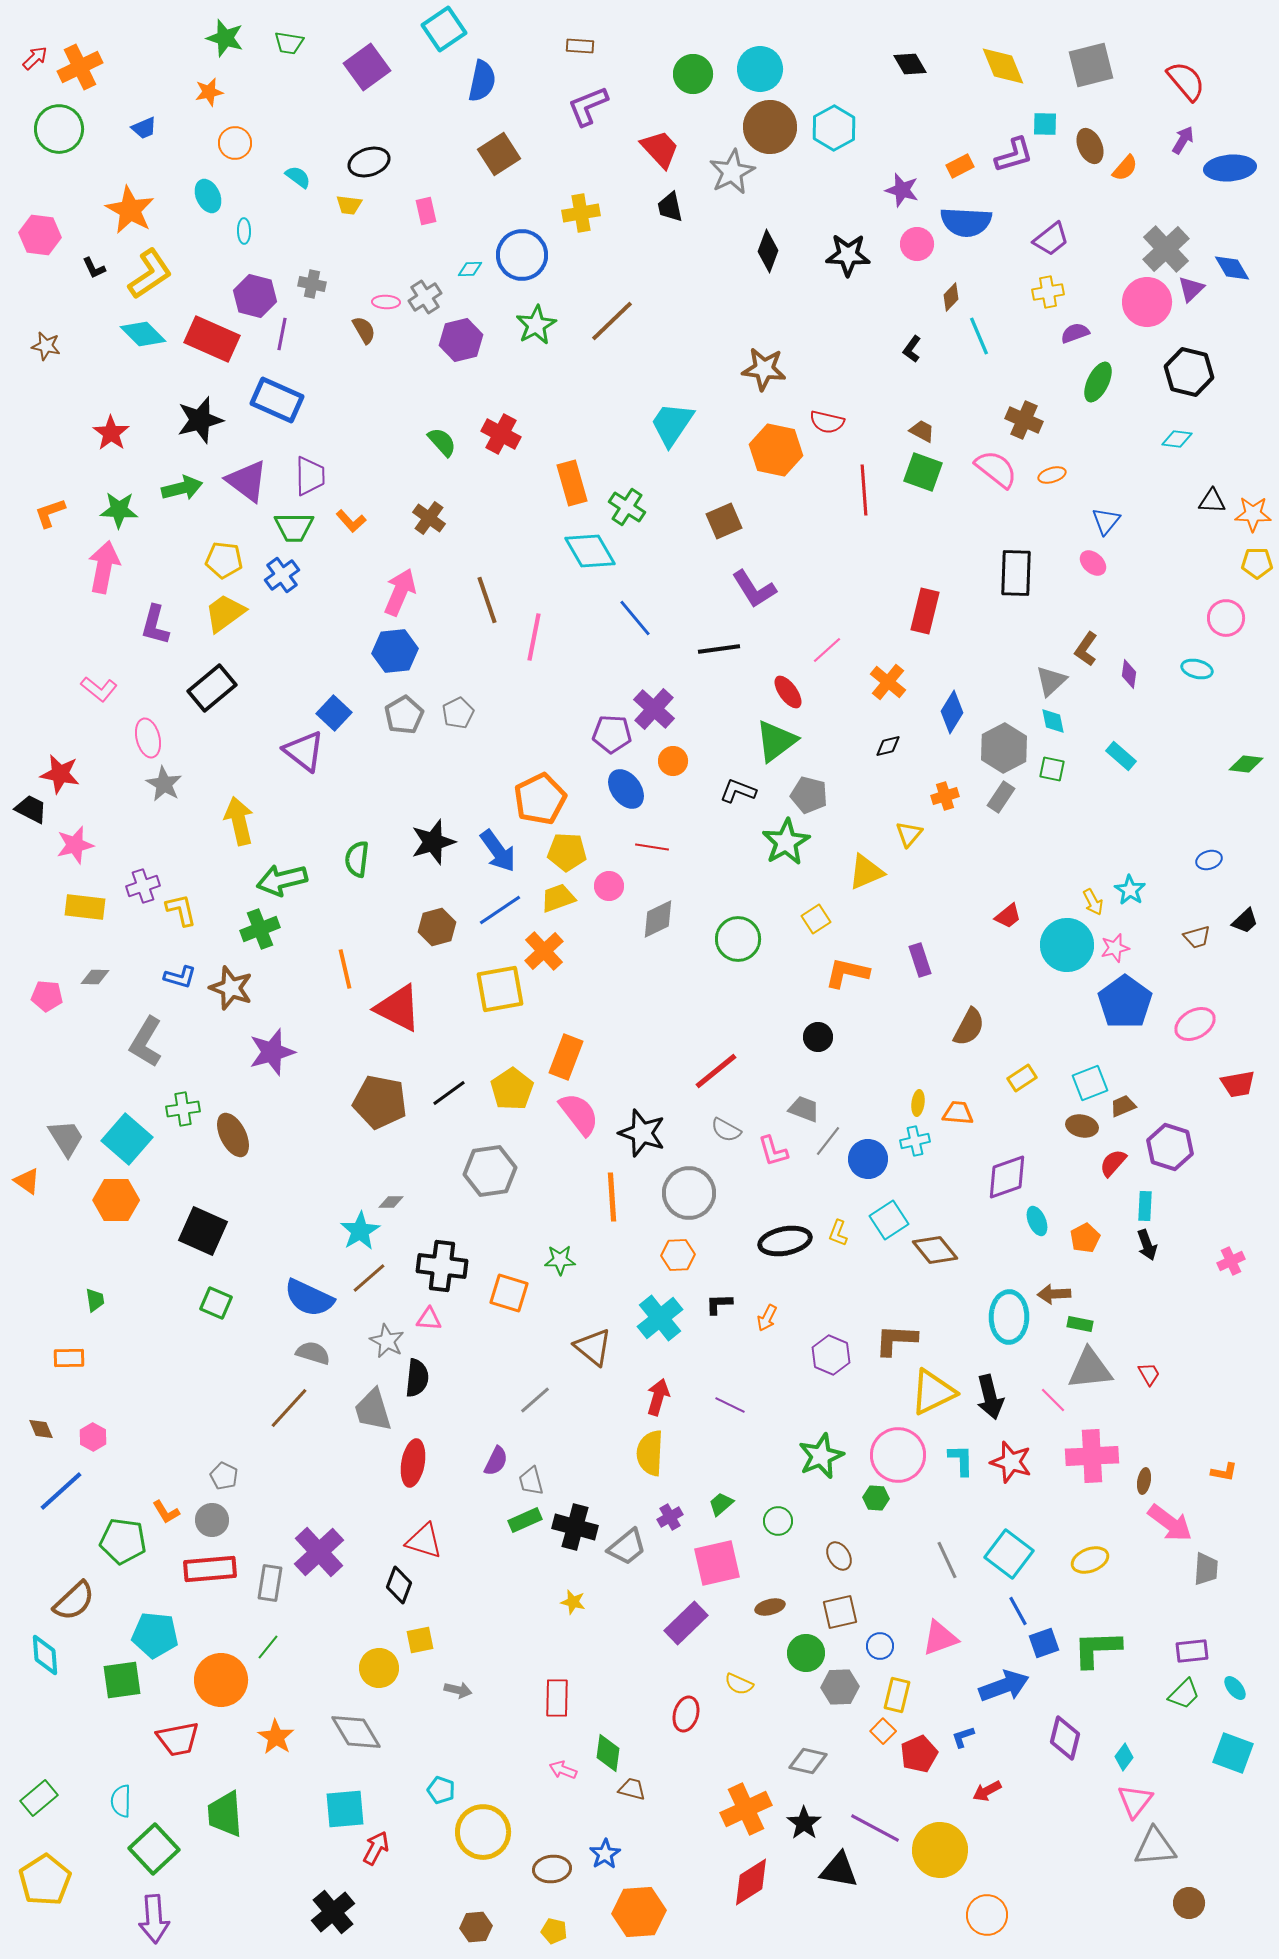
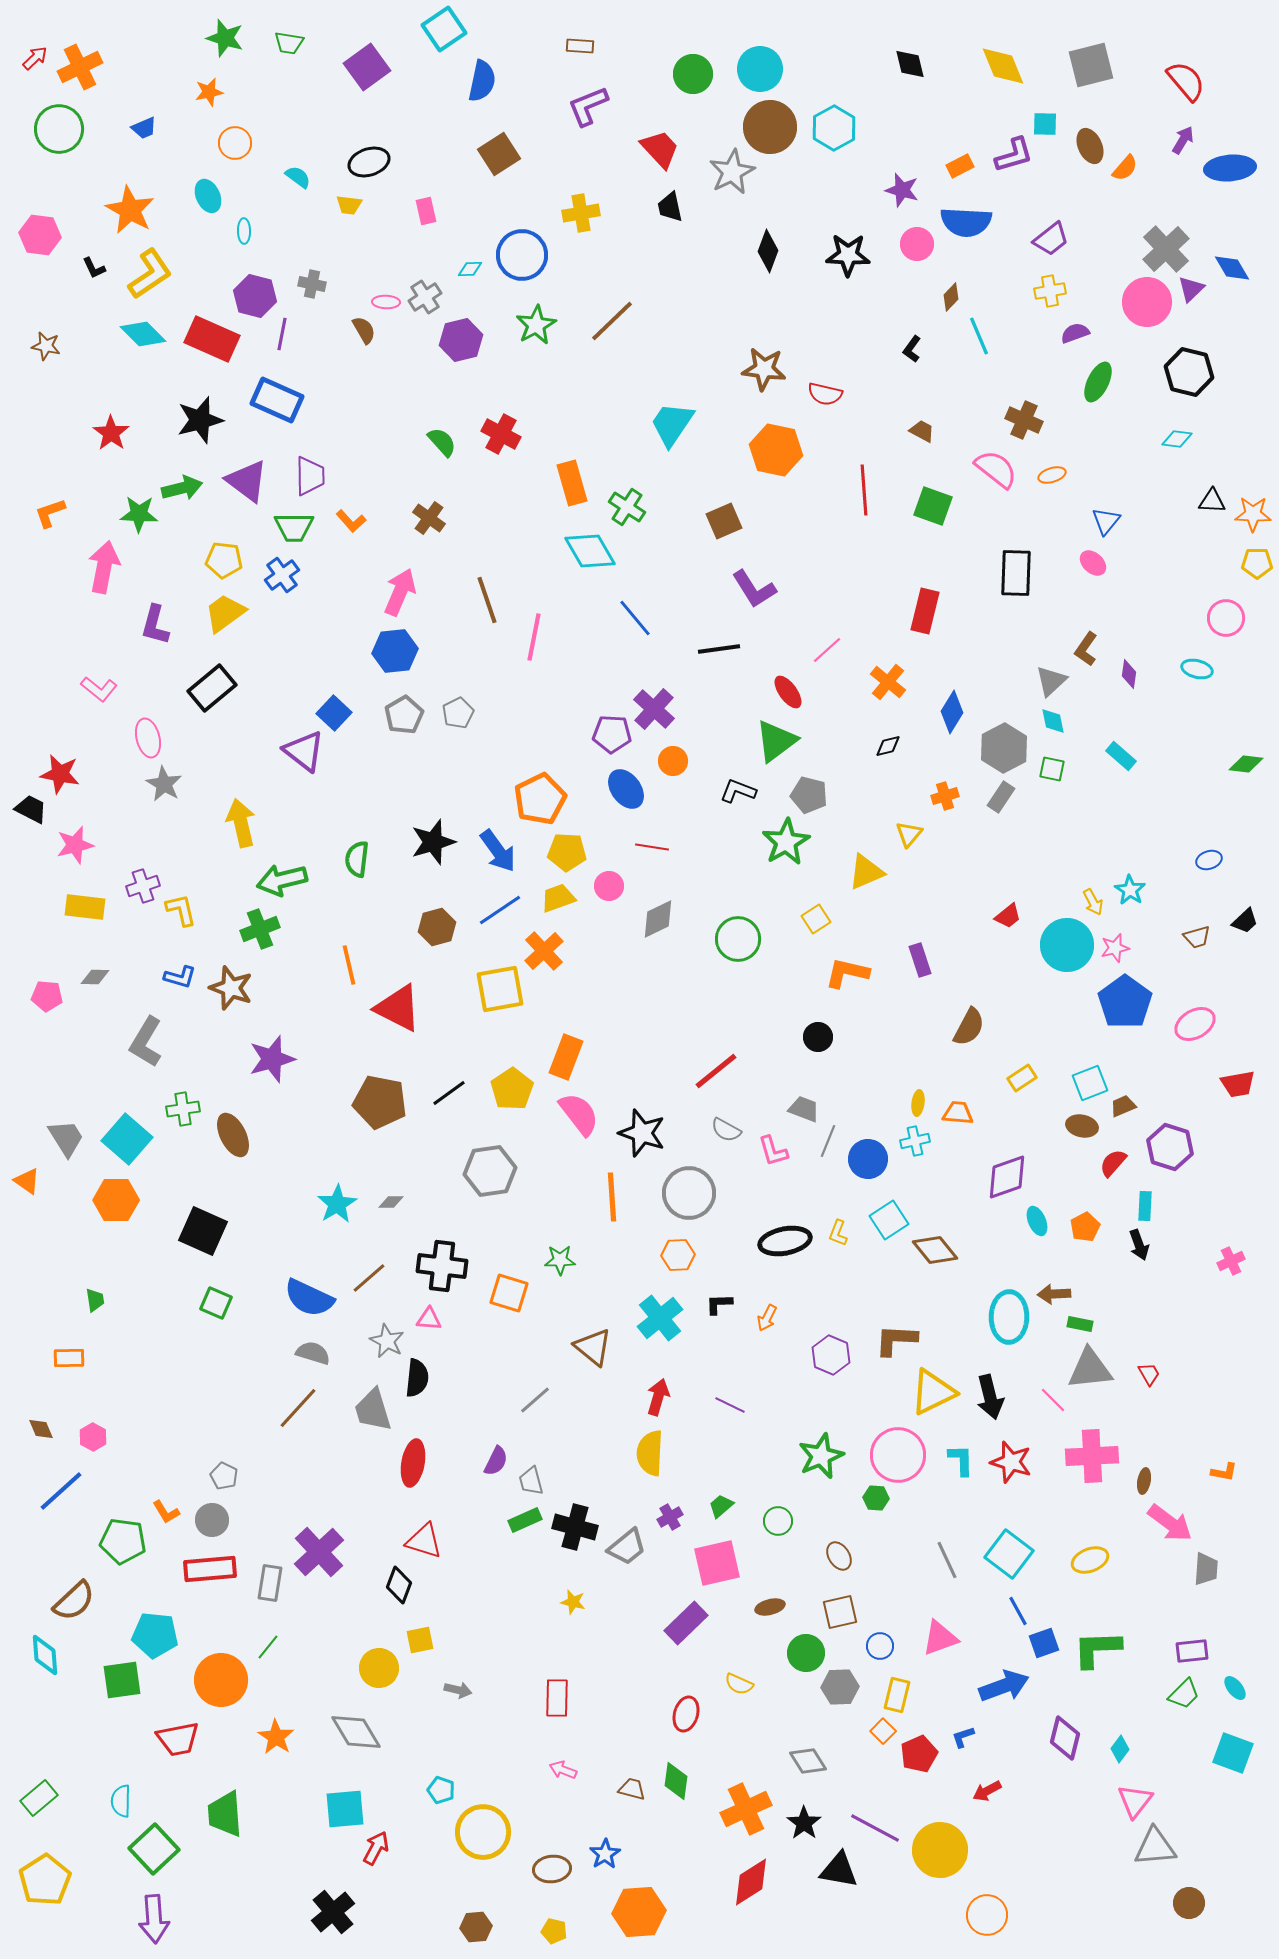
black diamond at (910, 64): rotated 16 degrees clockwise
yellow cross at (1048, 292): moved 2 px right, 1 px up
red semicircle at (827, 422): moved 2 px left, 28 px up
green square at (923, 472): moved 10 px right, 34 px down
green star at (119, 510): moved 20 px right, 4 px down
yellow arrow at (239, 821): moved 2 px right, 2 px down
orange line at (345, 969): moved 4 px right, 4 px up
purple star at (272, 1052): moved 7 px down
gray line at (828, 1141): rotated 16 degrees counterclockwise
cyan star at (360, 1231): moved 23 px left, 27 px up
orange pentagon at (1085, 1238): moved 11 px up
black arrow at (1147, 1245): moved 8 px left
brown line at (289, 1408): moved 9 px right
green trapezoid at (721, 1504): moved 2 px down
green diamond at (608, 1753): moved 68 px right, 28 px down
cyan diamond at (1124, 1757): moved 4 px left, 8 px up
gray diamond at (808, 1761): rotated 45 degrees clockwise
